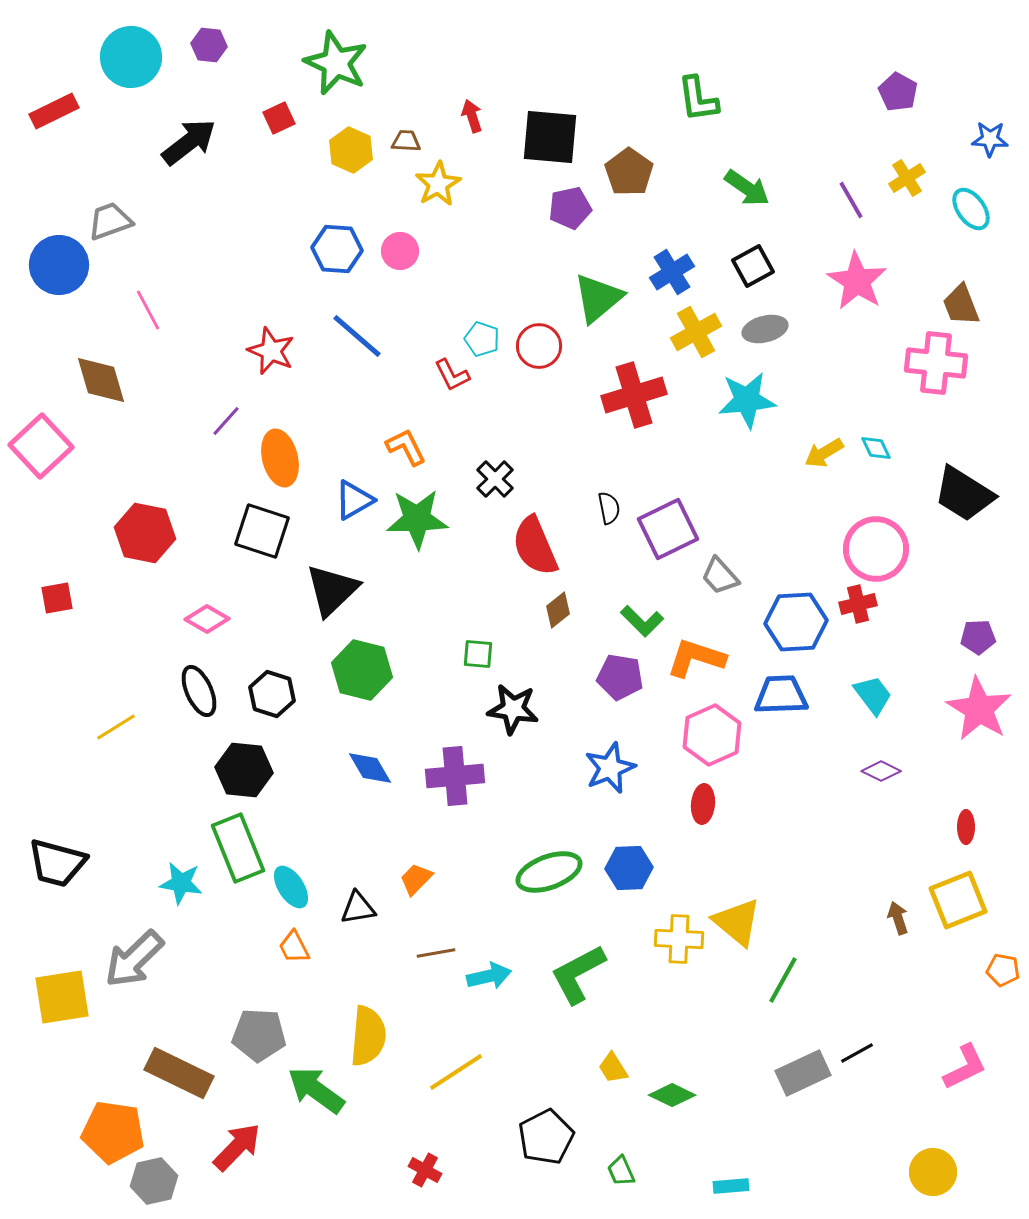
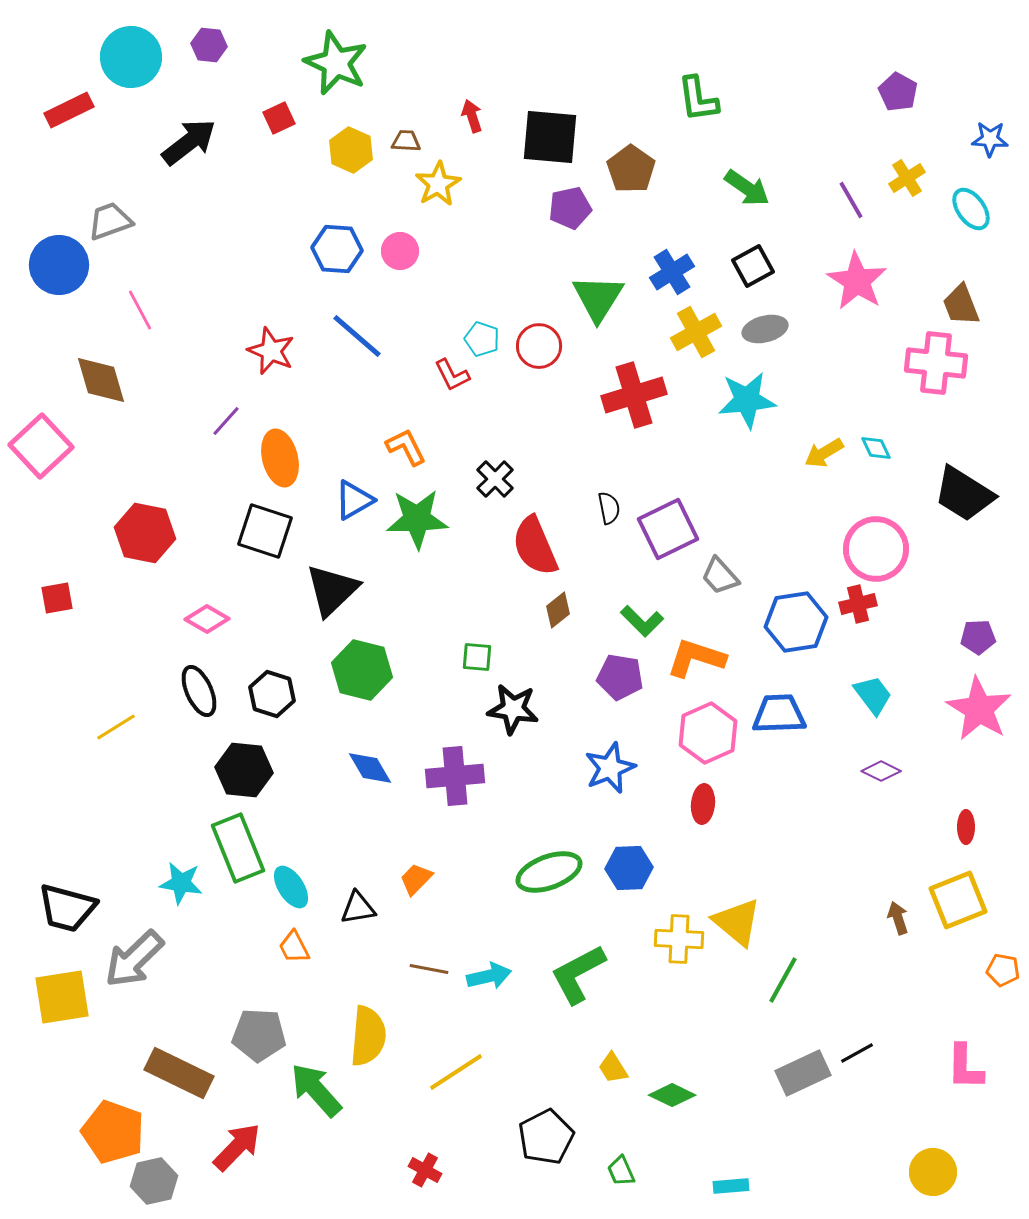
red rectangle at (54, 111): moved 15 px right, 1 px up
brown pentagon at (629, 172): moved 2 px right, 3 px up
green triangle at (598, 298): rotated 18 degrees counterclockwise
pink line at (148, 310): moved 8 px left
black square at (262, 531): moved 3 px right
blue hexagon at (796, 622): rotated 6 degrees counterclockwise
green square at (478, 654): moved 1 px left, 3 px down
blue trapezoid at (781, 695): moved 2 px left, 19 px down
pink hexagon at (712, 735): moved 4 px left, 2 px up
black trapezoid at (57, 863): moved 10 px right, 45 px down
brown line at (436, 953): moved 7 px left, 16 px down; rotated 21 degrees clockwise
pink L-shape at (965, 1067): rotated 117 degrees clockwise
green arrow at (316, 1090): rotated 12 degrees clockwise
orange pentagon at (113, 1132): rotated 12 degrees clockwise
